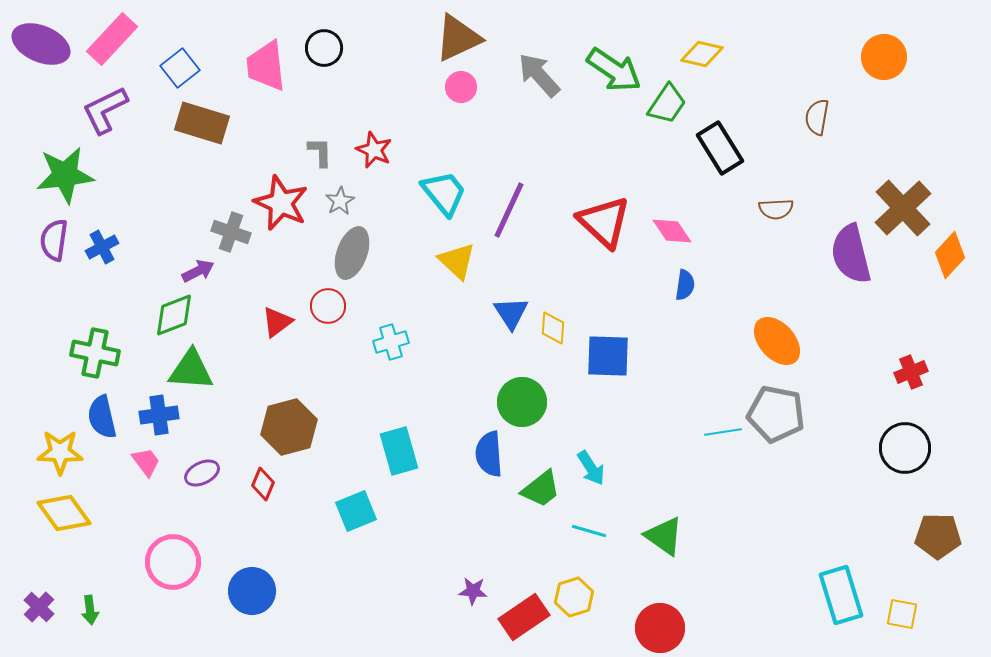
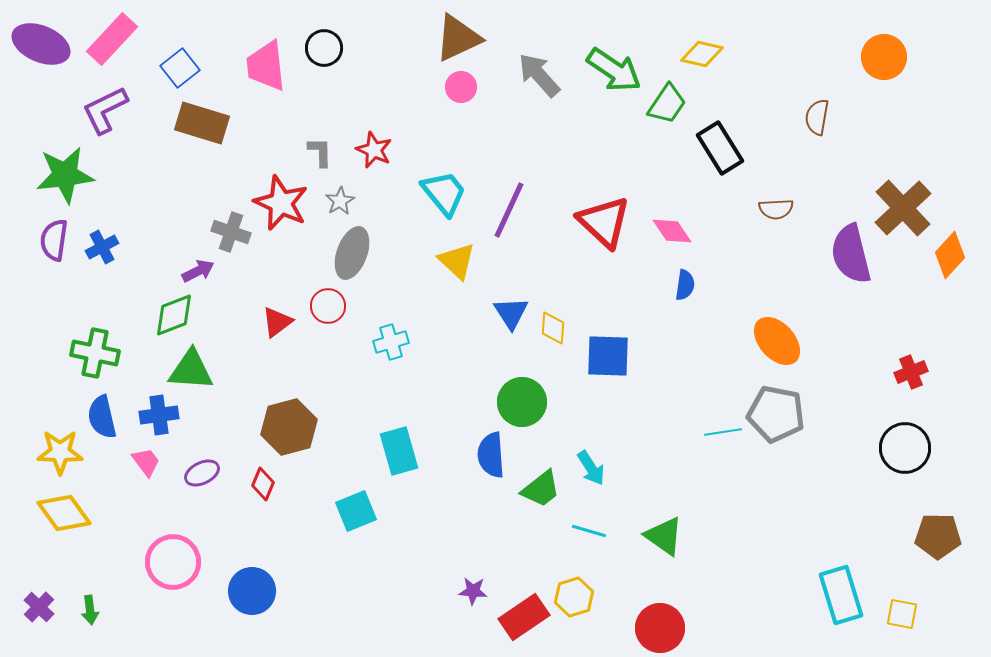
blue semicircle at (489, 454): moved 2 px right, 1 px down
